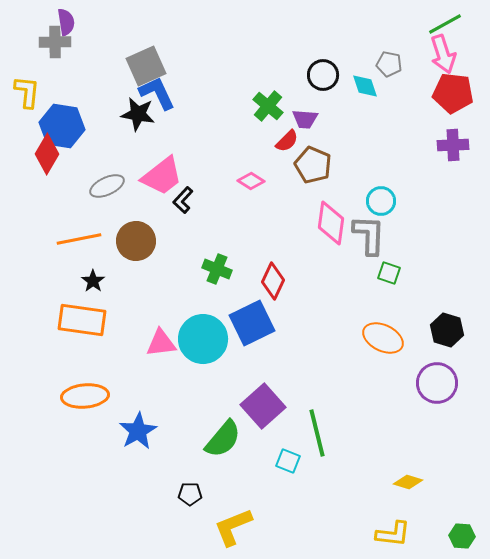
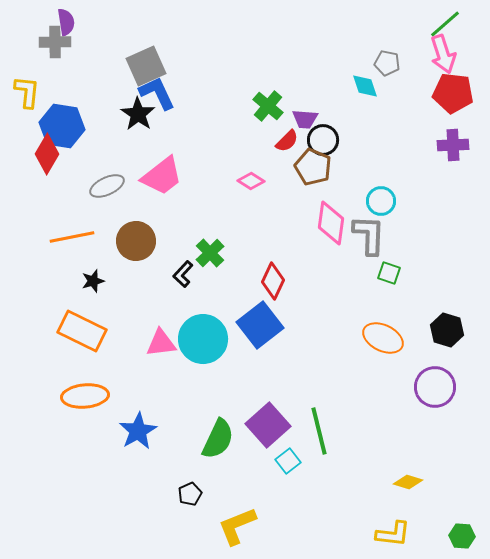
green line at (445, 24): rotated 12 degrees counterclockwise
gray pentagon at (389, 64): moved 2 px left, 1 px up
black circle at (323, 75): moved 65 px down
black star at (138, 114): rotated 24 degrees clockwise
brown pentagon at (313, 165): moved 2 px down
black L-shape at (183, 200): moved 74 px down
orange line at (79, 239): moved 7 px left, 2 px up
green cross at (217, 269): moved 7 px left, 16 px up; rotated 24 degrees clockwise
black star at (93, 281): rotated 20 degrees clockwise
orange rectangle at (82, 320): moved 11 px down; rotated 18 degrees clockwise
blue square at (252, 323): moved 8 px right, 2 px down; rotated 12 degrees counterclockwise
purple circle at (437, 383): moved 2 px left, 4 px down
purple square at (263, 406): moved 5 px right, 19 px down
green line at (317, 433): moved 2 px right, 2 px up
green semicircle at (223, 439): moved 5 px left; rotated 15 degrees counterclockwise
cyan square at (288, 461): rotated 30 degrees clockwise
black pentagon at (190, 494): rotated 25 degrees counterclockwise
yellow L-shape at (233, 527): moved 4 px right, 1 px up
